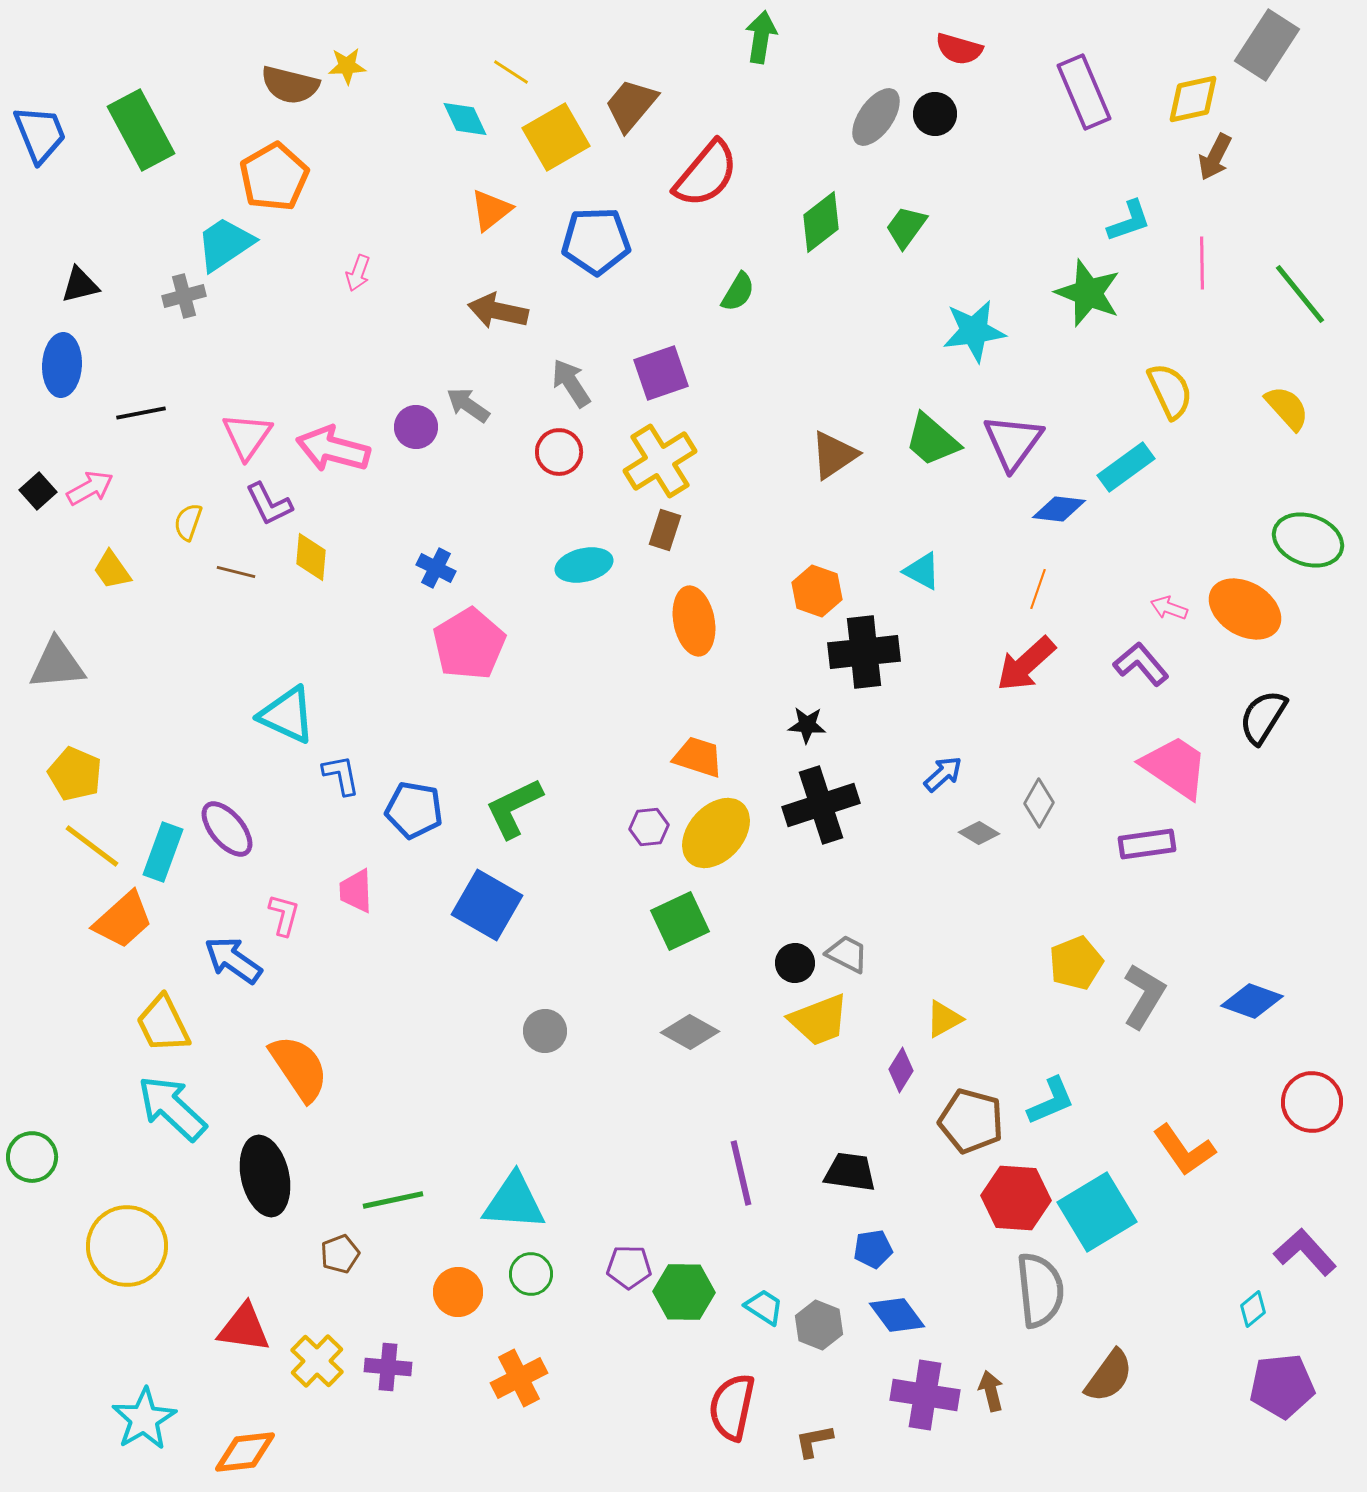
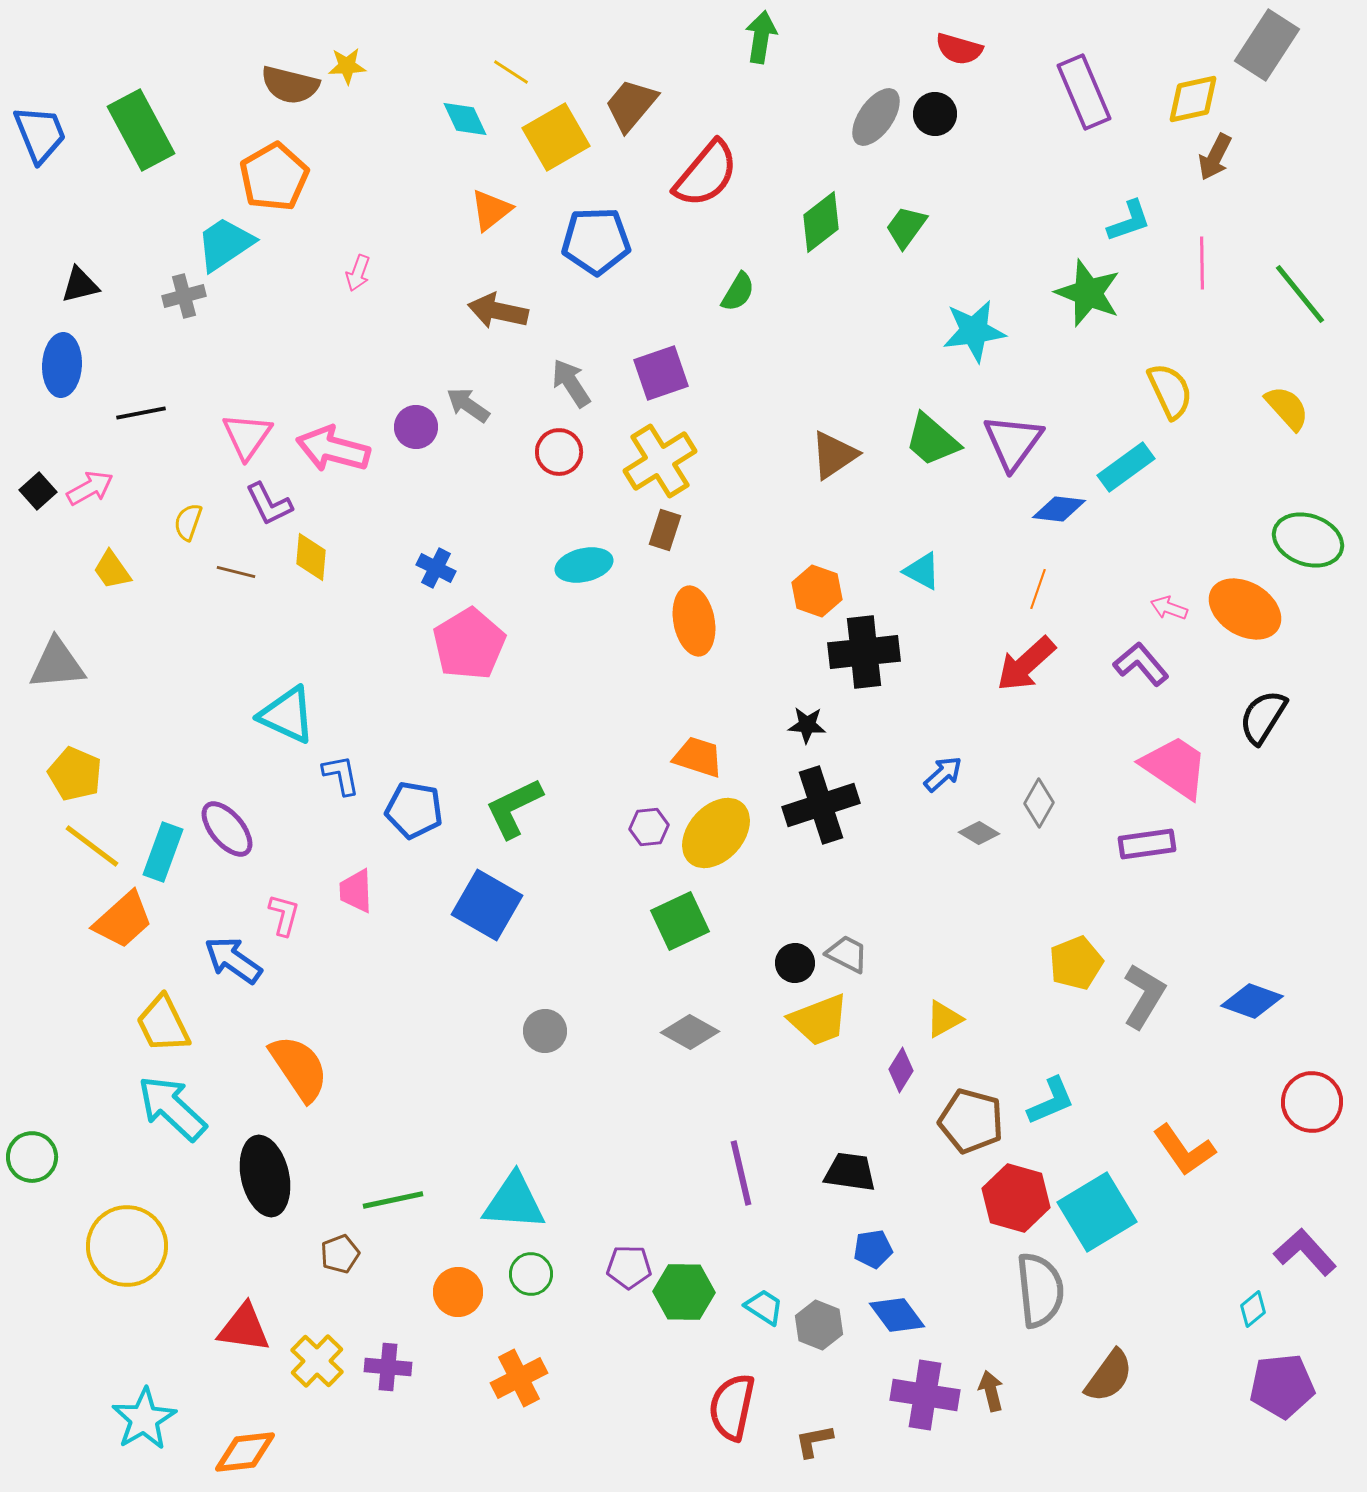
red hexagon at (1016, 1198): rotated 12 degrees clockwise
